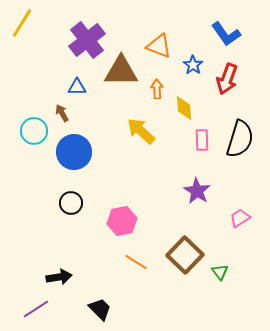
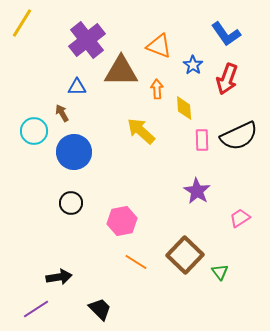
black semicircle: moved 1 px left, 3 px up; rotated 48 degrees clockwise
